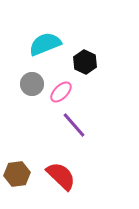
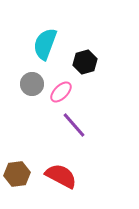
cyan semicircle: rotated 48 degrees counterclockwise
black hexagon: rotated 20 degrees clockwise
red semicircle: rotated 16 degrees counterclockwise
